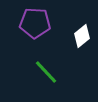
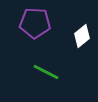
green line: rotated 20 degrees counterclockwise
